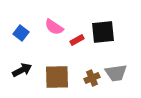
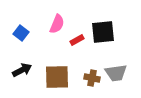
pink semicircle: moved 3 px right, 3 px up; rotated 102 degrees counterclockwise
brown cross: rotated 35 degrees clockwise
